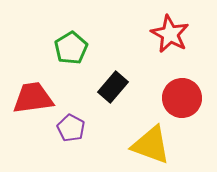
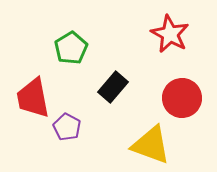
red trapezoid: rotated 93 degrees counterclockwise
purple pentagon: moved 4 px left, 1 px up
